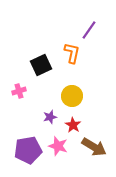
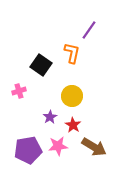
black square: rotated 30 degrees counterclockwise
purple star: rotated 16 degrees counterclockwise
pink star: rotated 24 degrees counterclockwise
